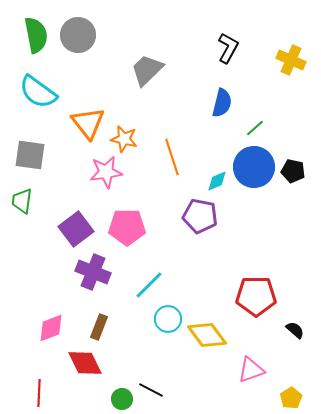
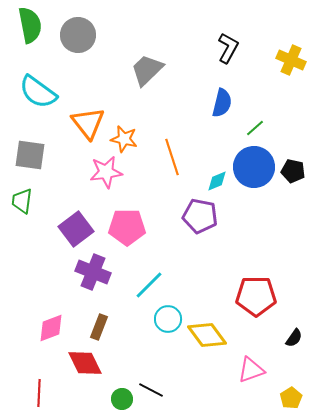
green semicircle: moved 6 px left, 10 px up
black semicircle: moved 1 px left, 8 px down; rotated 84 degrees clockwise
